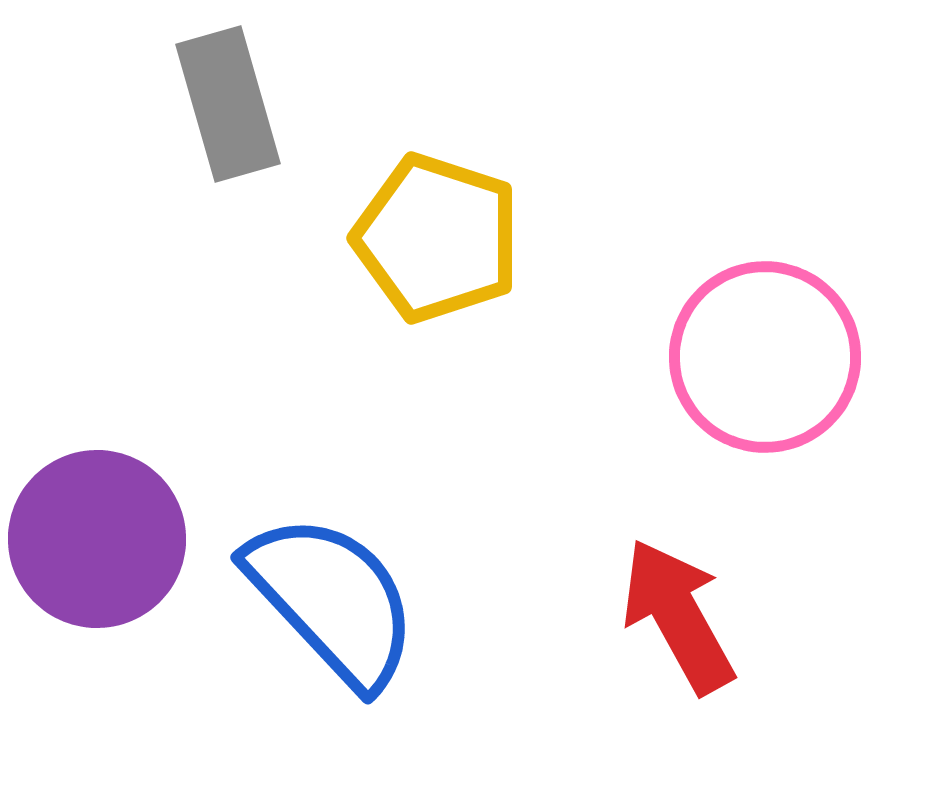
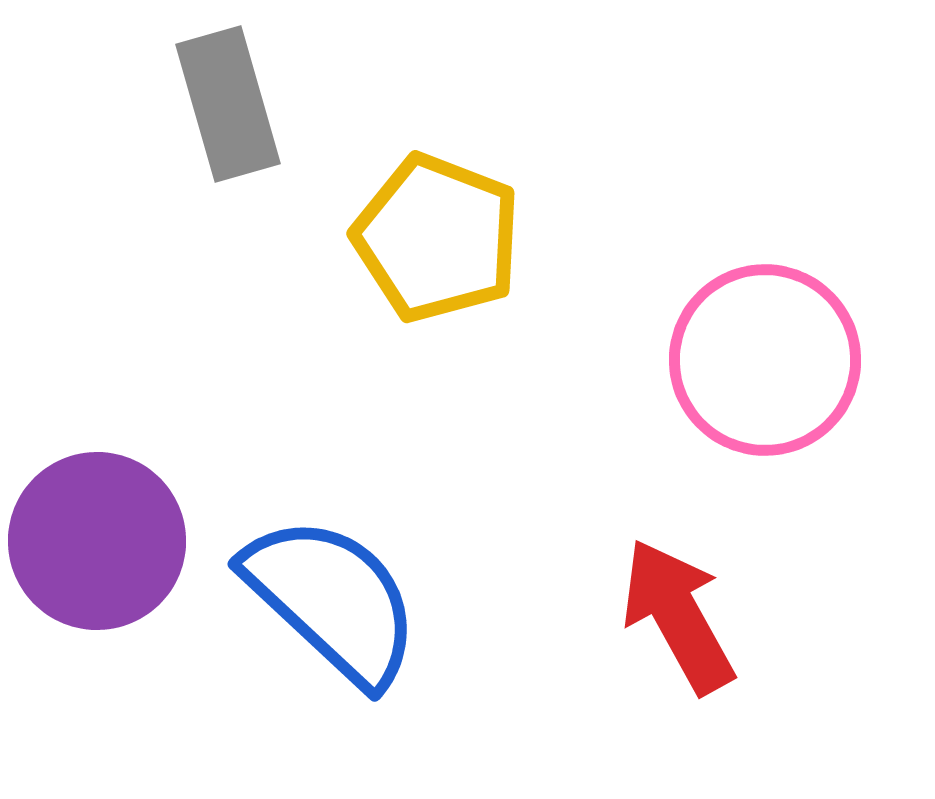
yellow pentagon: rotated 3 degrees clockwise
pink circle: moved 3 px down
purple circle: moved 2 px down
blue semicircle: rotated 4 degrees counterclockwise
